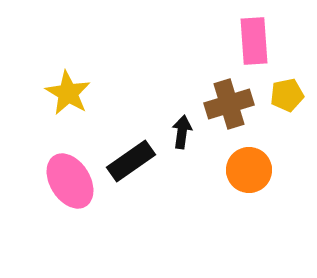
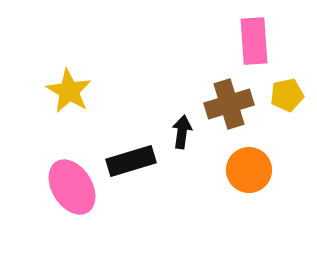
yellow star: moved 1 px right, 2 px up
black rectangle: rotated 18 degrees clockwise
pink ellipse: moved 2 px right, 6 px down
